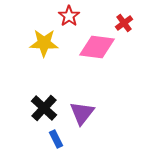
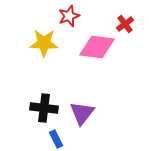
red star: rotated 15 degrees clockwise
red cross: moved 1 px right, 1 px down
black cross: rotated 36 degrees counterclockwise
